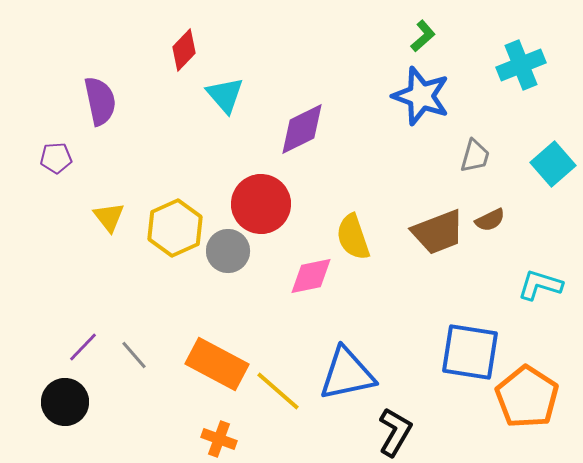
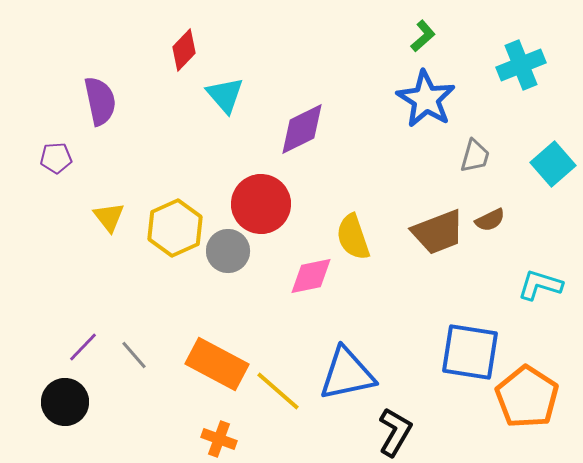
blue star: moved 5 px right, 3 px down; rotated 12 degrees clockwise
